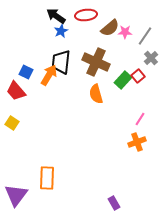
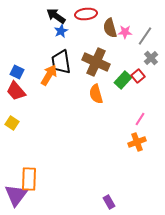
red ellipse: moved 1 px up
brown semicircle: rotated 114 degrees clockwise
black trapezoid: rotated 15 degrees counterclockwise
blue square: moved 9 px left
orange rectangle: moved 18 px left, 1 px down
purple rectangle: moved 5 px left, 1 px up
